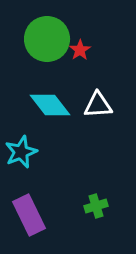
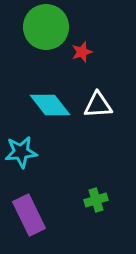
green circle: moved 1 px left, 12 px up
red star: moved 2 px right, 2 px down; rotated 15 degrees clockwise
cyan star: rotated 16 degrees clockwise
green cross: moved 6 px up
